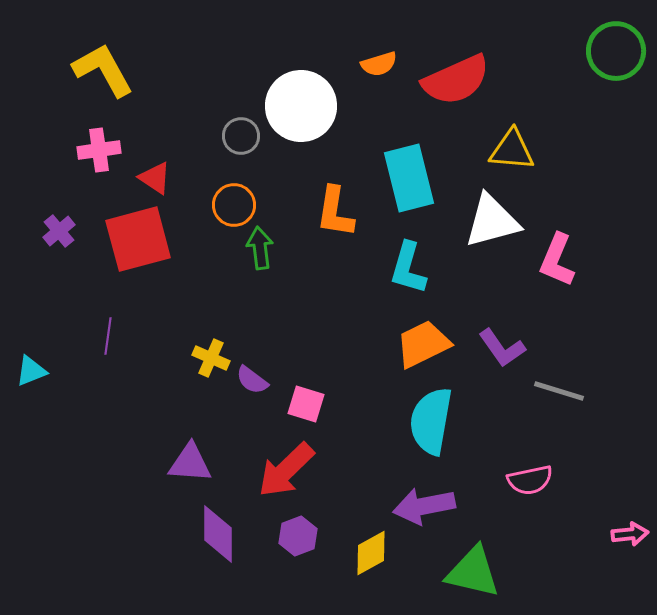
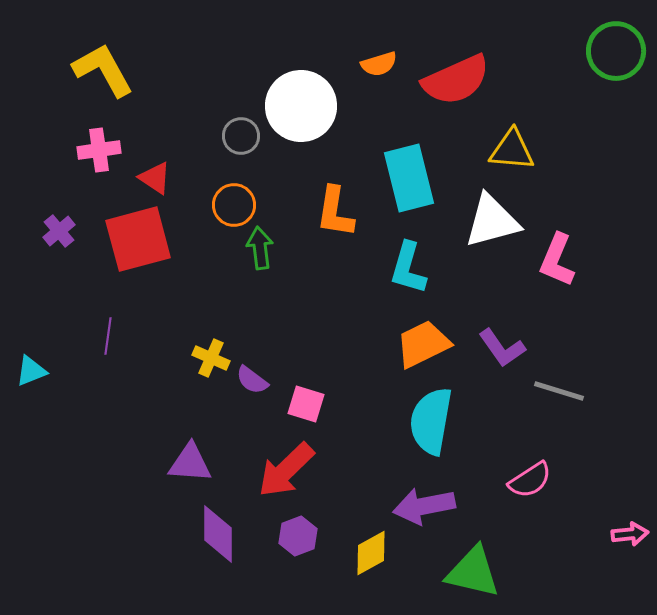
pink semicircle: rotated 21 degrees counterclockwise
